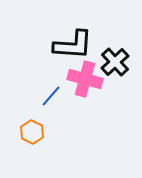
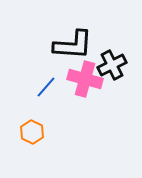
black cross: moved 3 px left, 3 px down; rotated 16 degrees clockwise
blue line: moved 5 px left, 9 px up
